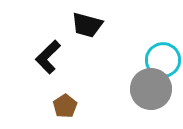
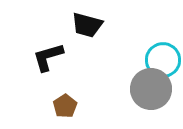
black L-shape: rotated 28 degrees clockwise
